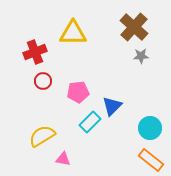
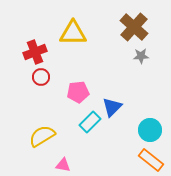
red circle: moved 2 px left, 4 px up
blue triangle: moved 1 px down
cyan circle: moved 2 px down
pink triangle: moved 6 px down
